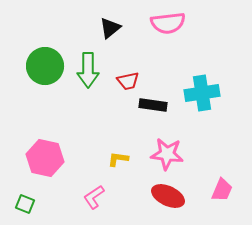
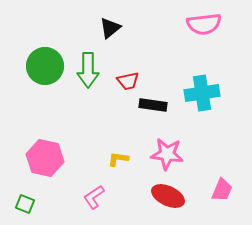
pink semicircle: moved 36 px right, 1 px down
